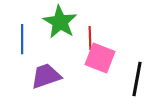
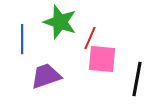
green star: rotated 12 degrees counterclockwise
red line: rotated 25 degrees clockwise
pink square: moved 2 px right, 1 px down; rotated 16 degrees counterclockwise
